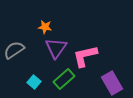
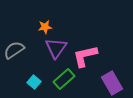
orange star: rotated 16 degrees counterclockwise
